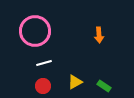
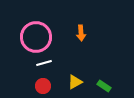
pink circle: moved 1 px right, 6 px down
orange arrow: moved 18 px left, 2 px up
